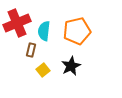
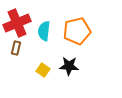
brown rectangle: moved 15 px left, 2 px up
black star: moved 2 px left; rotated 30 degrees clockwise
yellow square: rotated 16 degrees counterclockwise
